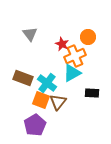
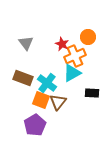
gray triangle: moved 4 px left, 9 px down
